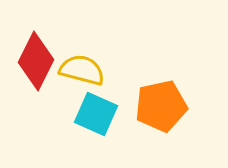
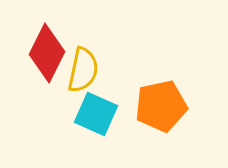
red diamond: moved 11 px right, 8 px up
yellow semicircle: moved 1 px right; rotated 87 degrees clockwise
